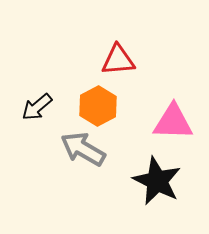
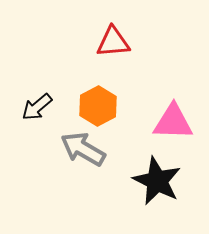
red triangle: moved 5 px left, 18 px up
